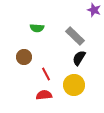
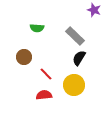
red line: rotated 16 degrees counterclockwise
